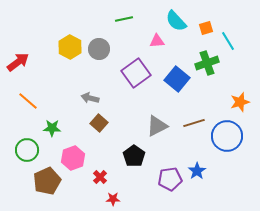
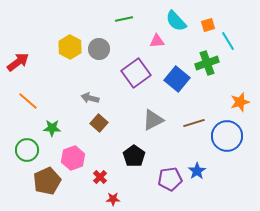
orange square: moved 2 px right, 3 px up
gray triangle: moved 4 px left, 6 px up
